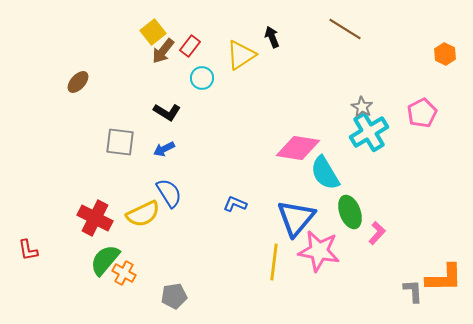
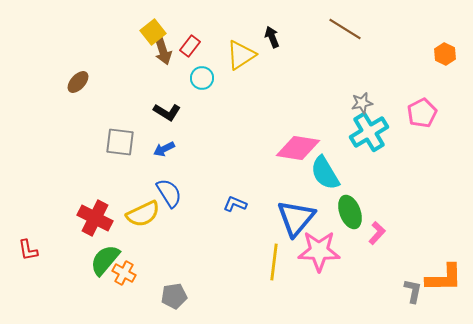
brown arrow: rotated 56 degrees counterclockwise
gray star: moved 4 px up; rotated 30 degrees clockwise
pink star: rotated 9 degrees counterclockwise
gray L-shape: rotated 15 degrees clockwise
